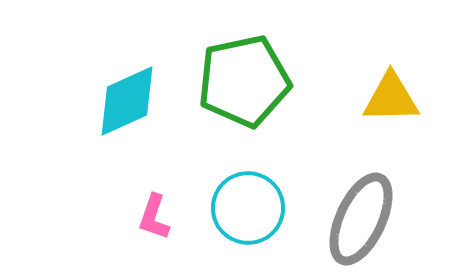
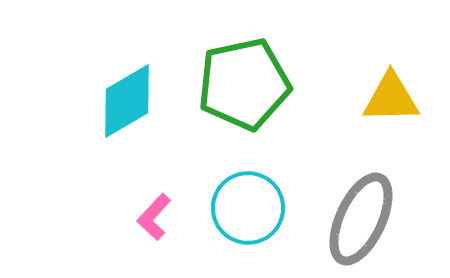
green pentagon: moved 3 px down
cyan diamond: rotated 6 degrees counterclockwise
pink L-shape: rotated 24 degrees clockwise
